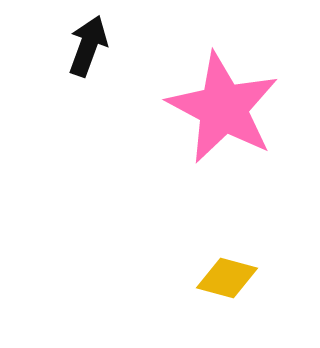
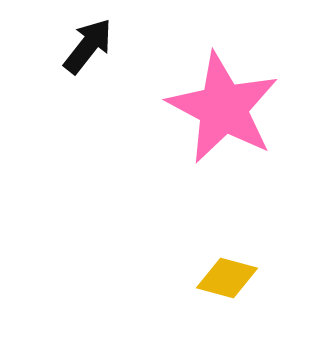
black arrow: rotated 18 degrees clockwise
